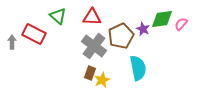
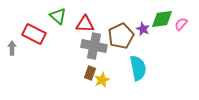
red triangle: moved 7 px left, 7 px down
gray arrow: moved 6 px down
gray cross: rotated 25 degrees counterclockwise
